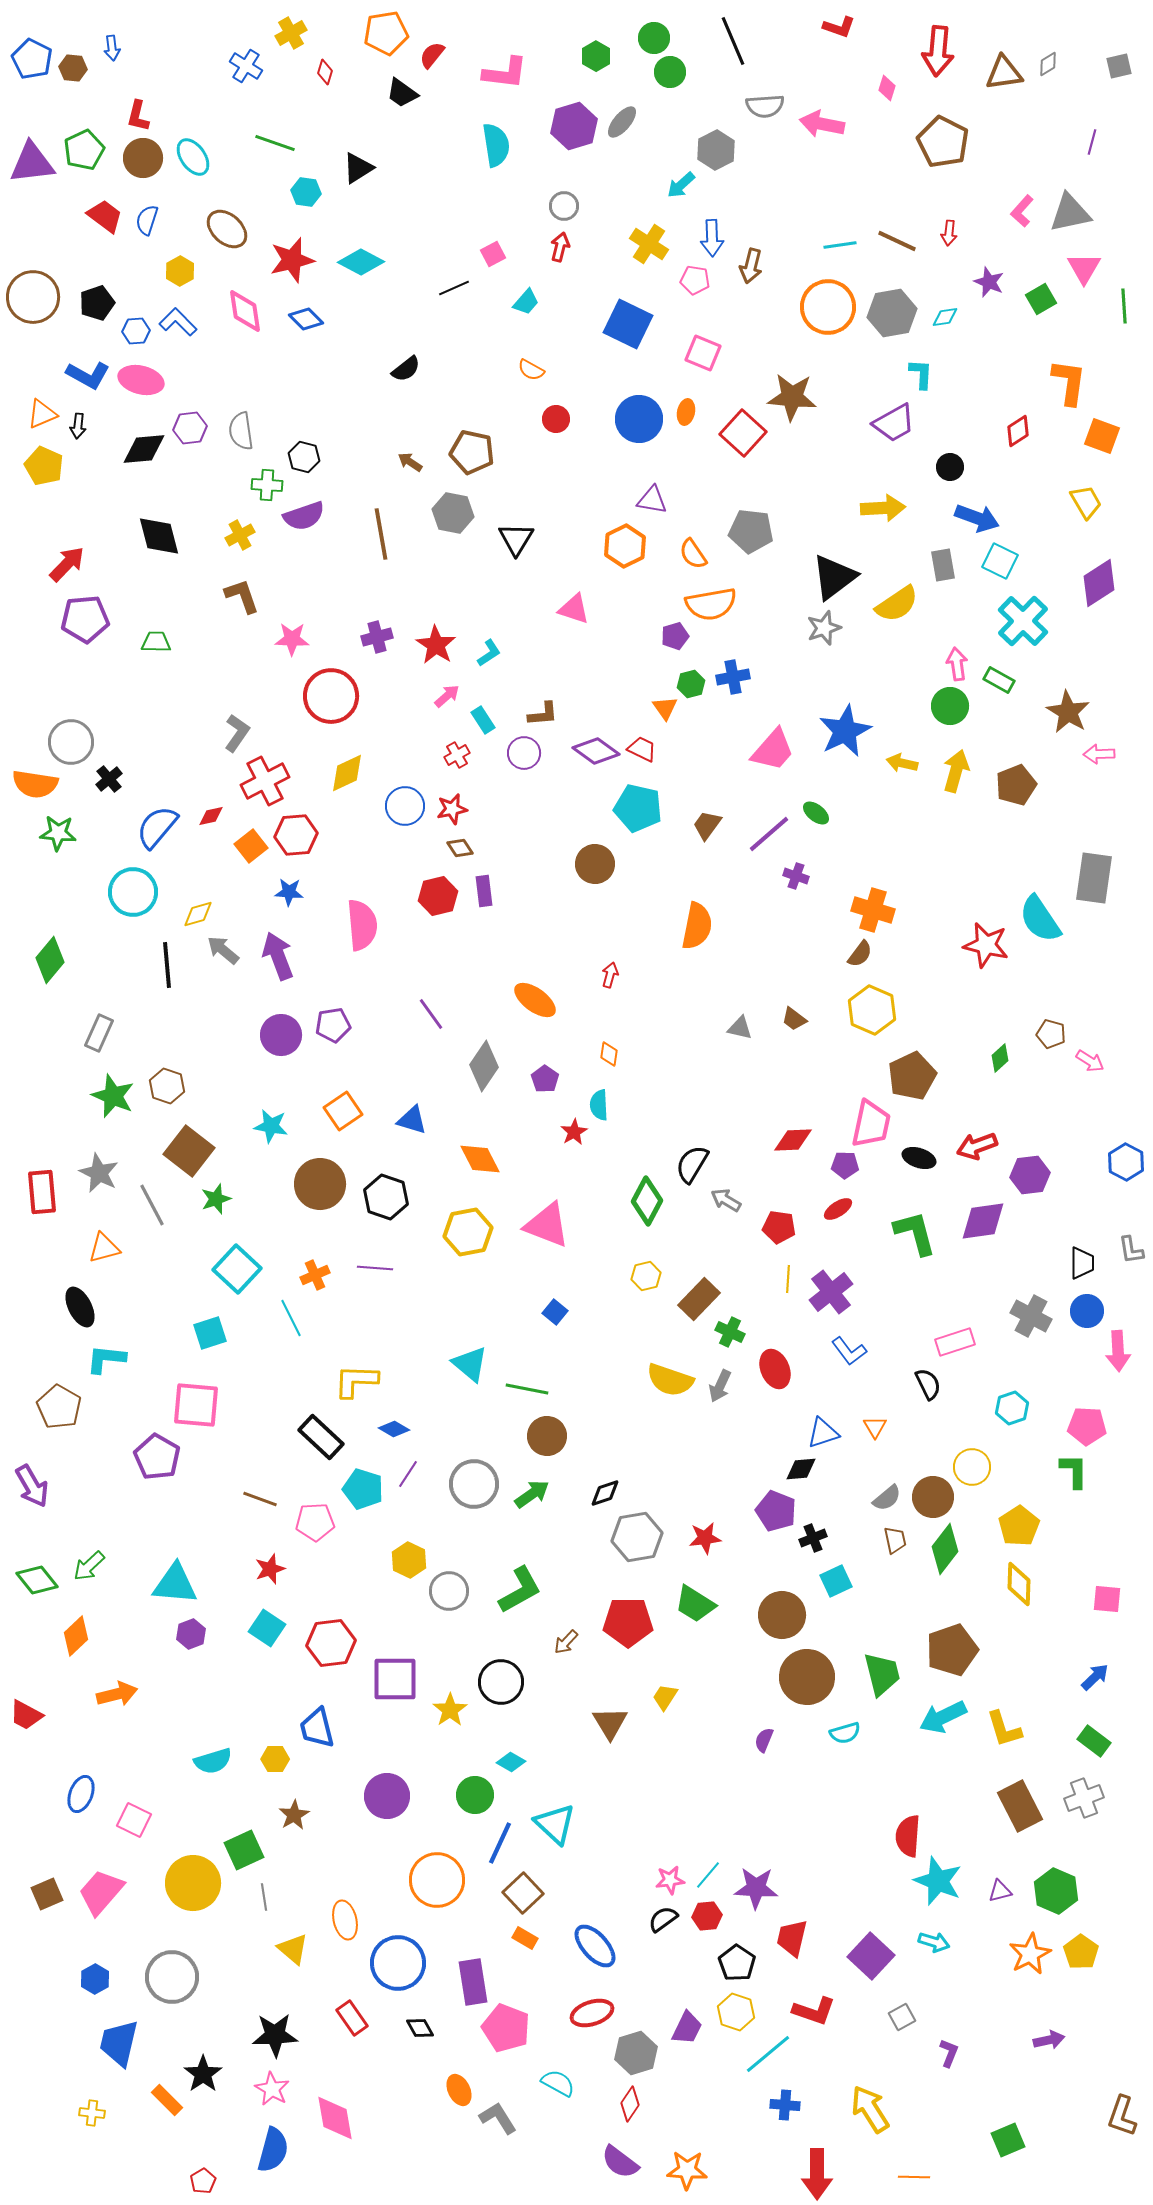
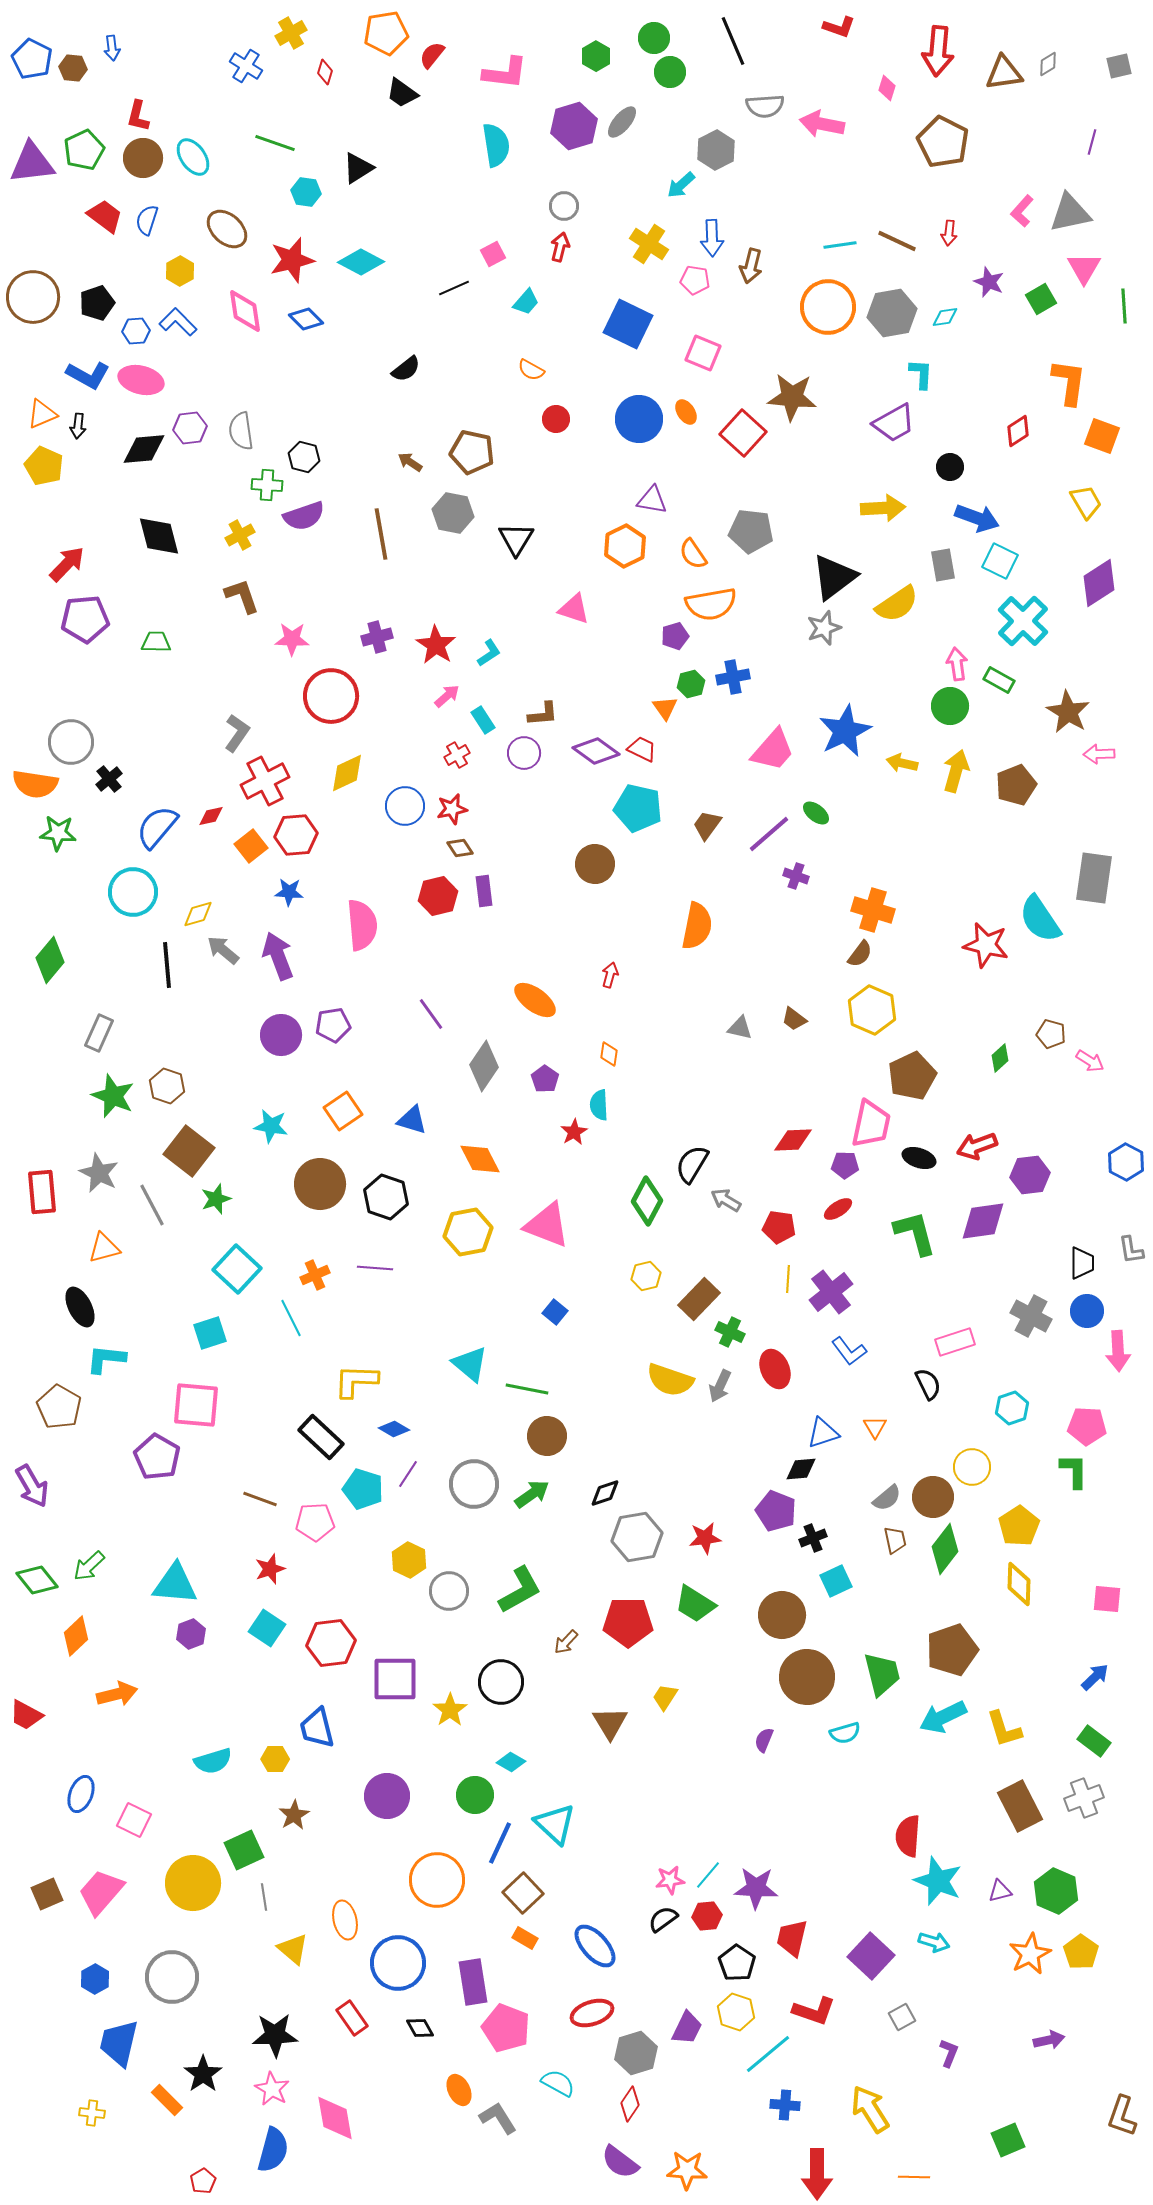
orange ellipse at (686, 412): rotated 45 degrees counterclockwise
